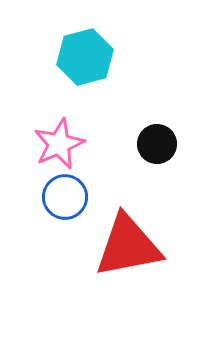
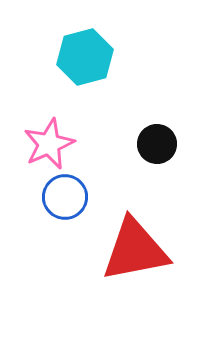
pink star: moved 10 px left
red triangle: moved 7 px right, 4 px down
